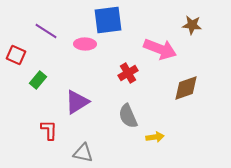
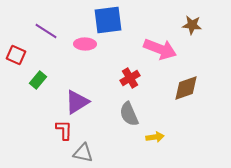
red cross: moved 2 px right, 5 px down
gray semicircle: moved 1 px right, 2 px up
red L-shape: moved 15 px right
